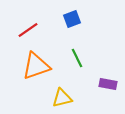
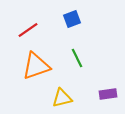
purple rectangle: moved 10 px down; rotated 18 degrees counterclockwise
